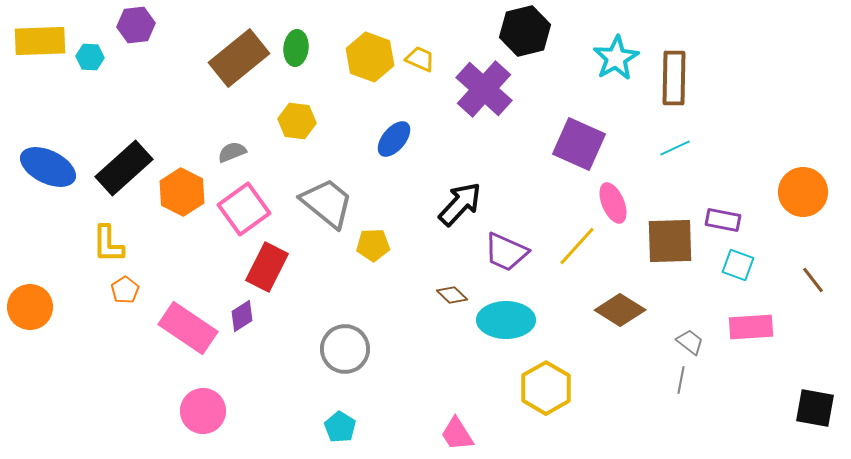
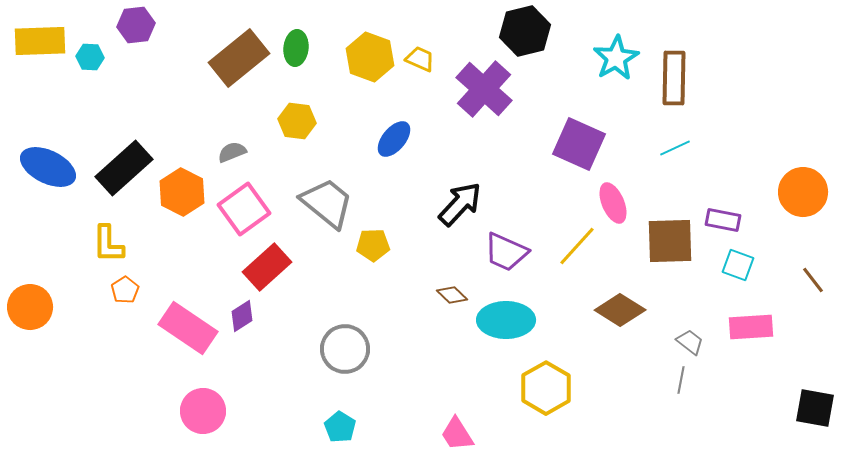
red rectangle at (267, 267): rotated 21 degrees clockwise
